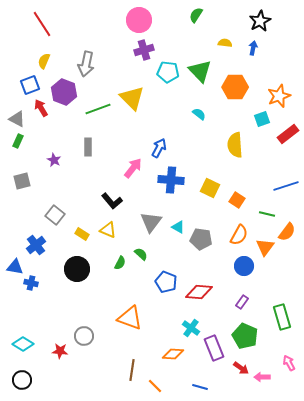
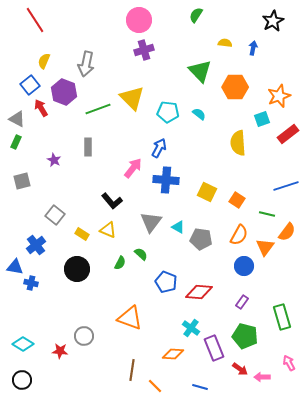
black star at (260, 21): moved 13 px right
red line at (42, 24): moved 7 px left, 4 px up
cyan pentagon at (168, 72): moved 40 px down
blue square at (30, 85): rotated 18 degrees counterclockwise
green rectangle at (18, 141): moved 2 px left, 1 px down
yellow semicircle at (235, 145): moved 3 px right, 2 px up
blue cross at (171, 180): moved 5 px left
yellow square at (210, 188): moved 3 px left, 4 px down
green pentagon at (245, 336): rotated 10 degrees counterclockwise
red arrow at (241, 368): moved 1 px left, 1 px down
